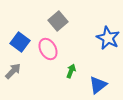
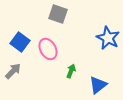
gray square: moved 7 px up; rotated 30 degrees counterclockwise
